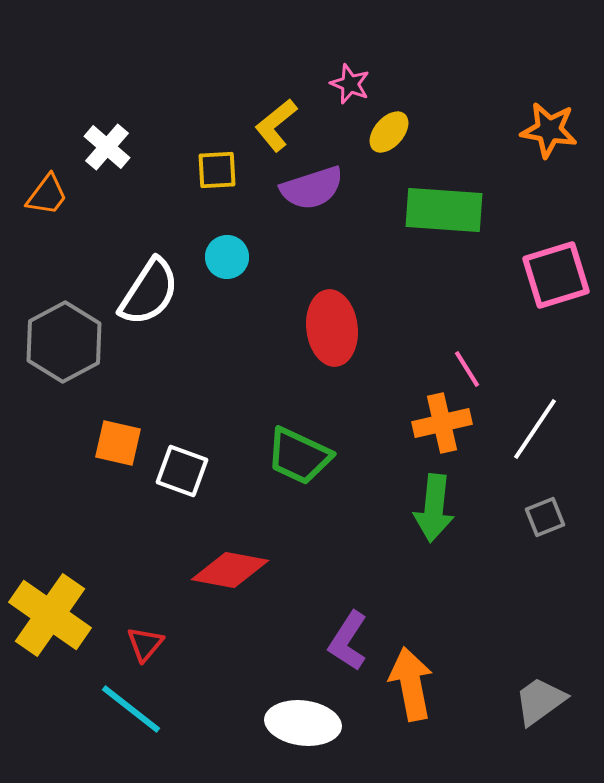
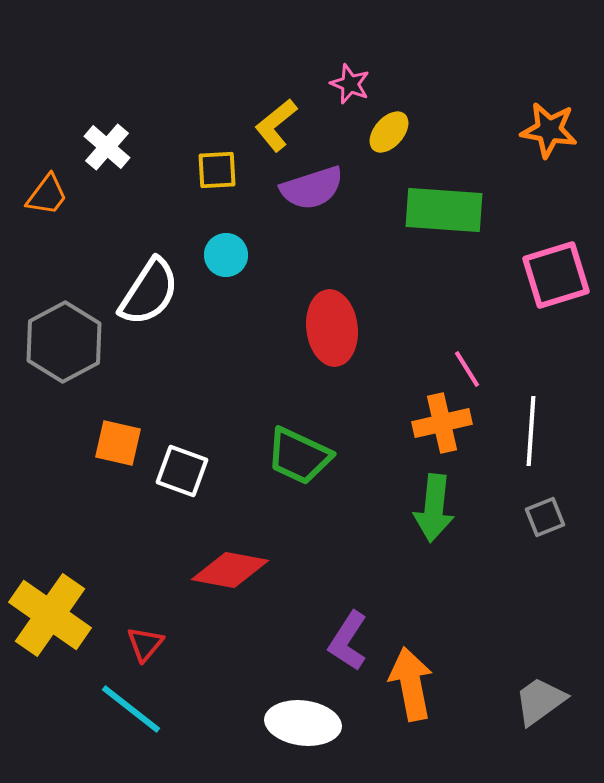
cyan circle: moved 1 px left, 2 px up
white line: moved 4 px left, 2 px down; rotated 30 degrees counterclockwise
